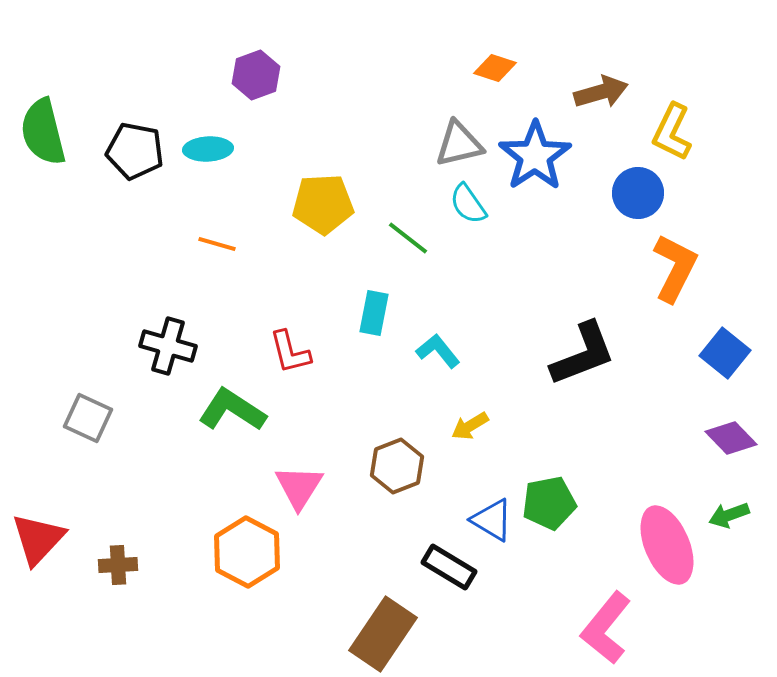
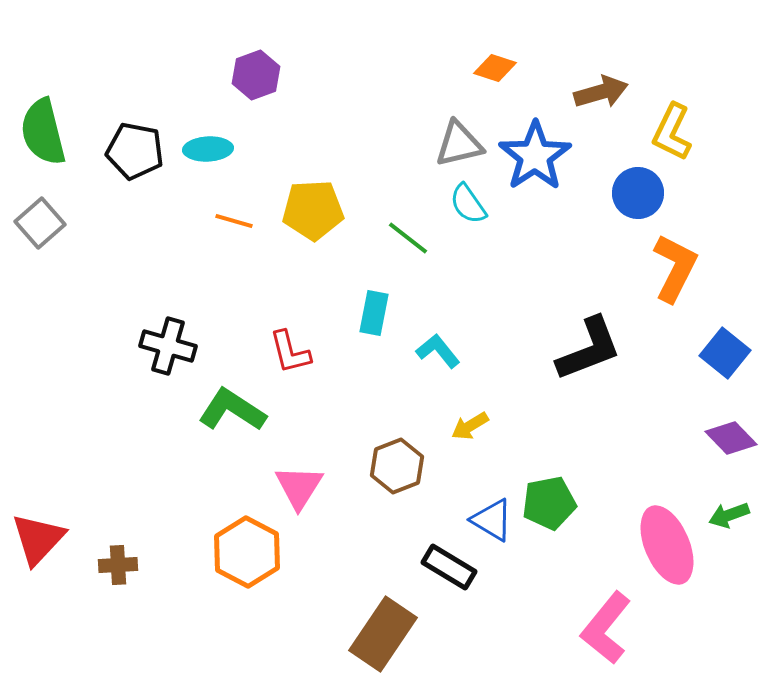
yellow pentagon: moved 10 px left, 6 px down
orange line: moved 17 px right, 23 px up
black L-shape: moved 6 px right, 5 px up
gray square: moved 48 px left, 195 px up; rotated 24 degrees clockwise
